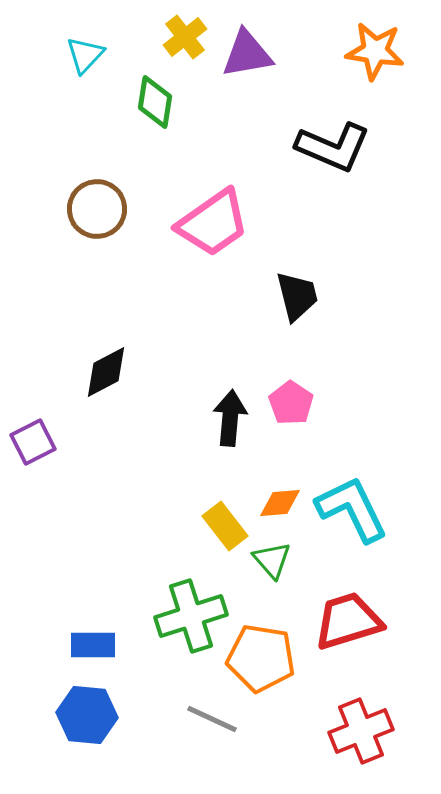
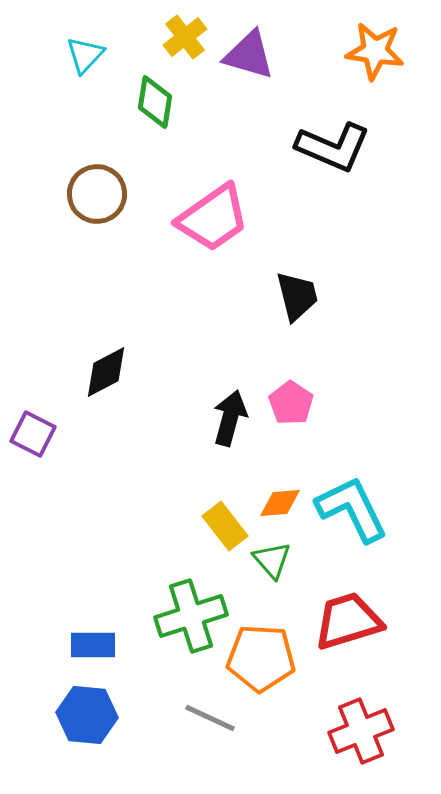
purple triangle: moved 2 px right, 1 px down; rotated 26 degrees clockwise
brown circle: moved 15 px up
pink trapezoid: moved 5 px up
black arrow: rotated 10 degrees clockwise
purple square: moved 8 px up; rotated 36 degrees counterclockwise
orange pentagon: rotated 6 degrees counterclockwise
gray line: moved 2 px left, 1 px up
